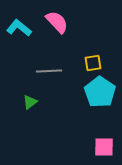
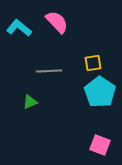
green triangle: rotated 14 degrees clockwise
pink square: moved 4 px left, 2 px up; rotated 20 degrees clockwise
